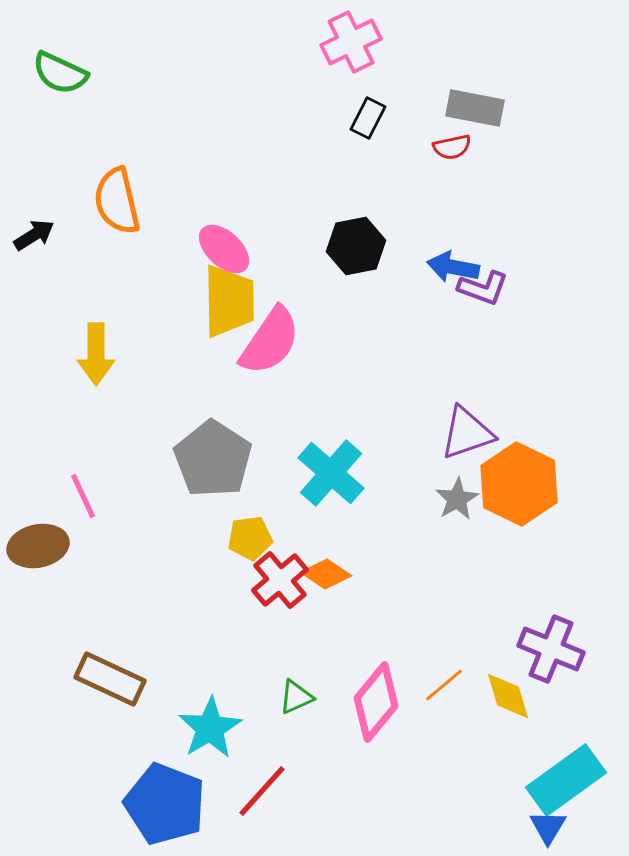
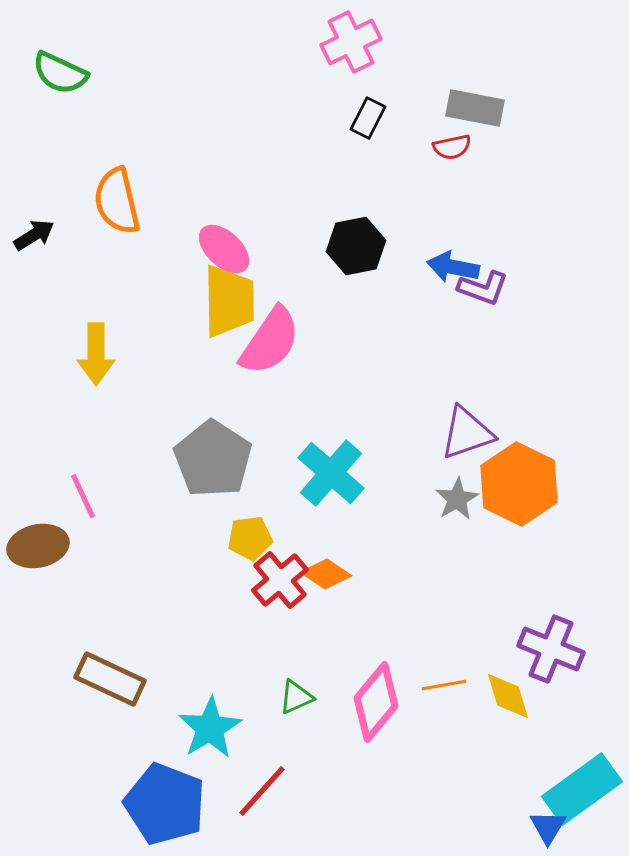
orange line: rotated 30 degrees clockwise
cyan rectangle: moved 16 px right, 9 px down
